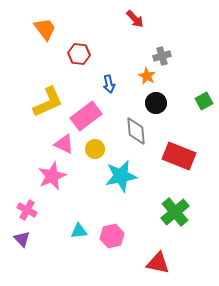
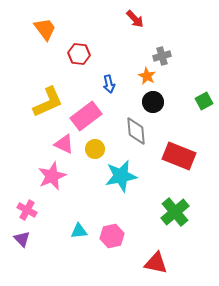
black circle: moved 3 px left, 1 px up
red triangle: moved 2 px left
